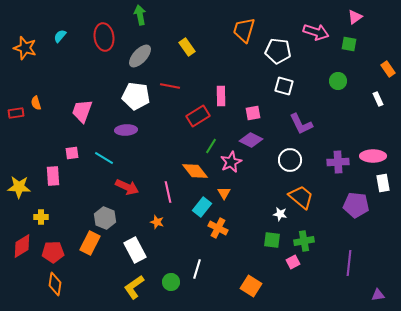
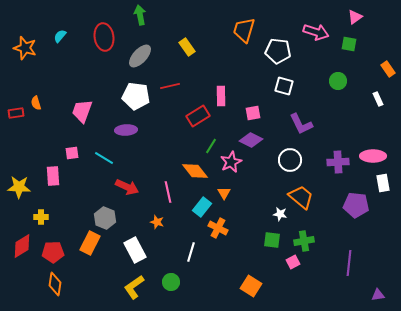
red line at (170, 86): rotated 24 degrees counterclockwise
white line at (197, 269): moved 6 px left, 17 px up
